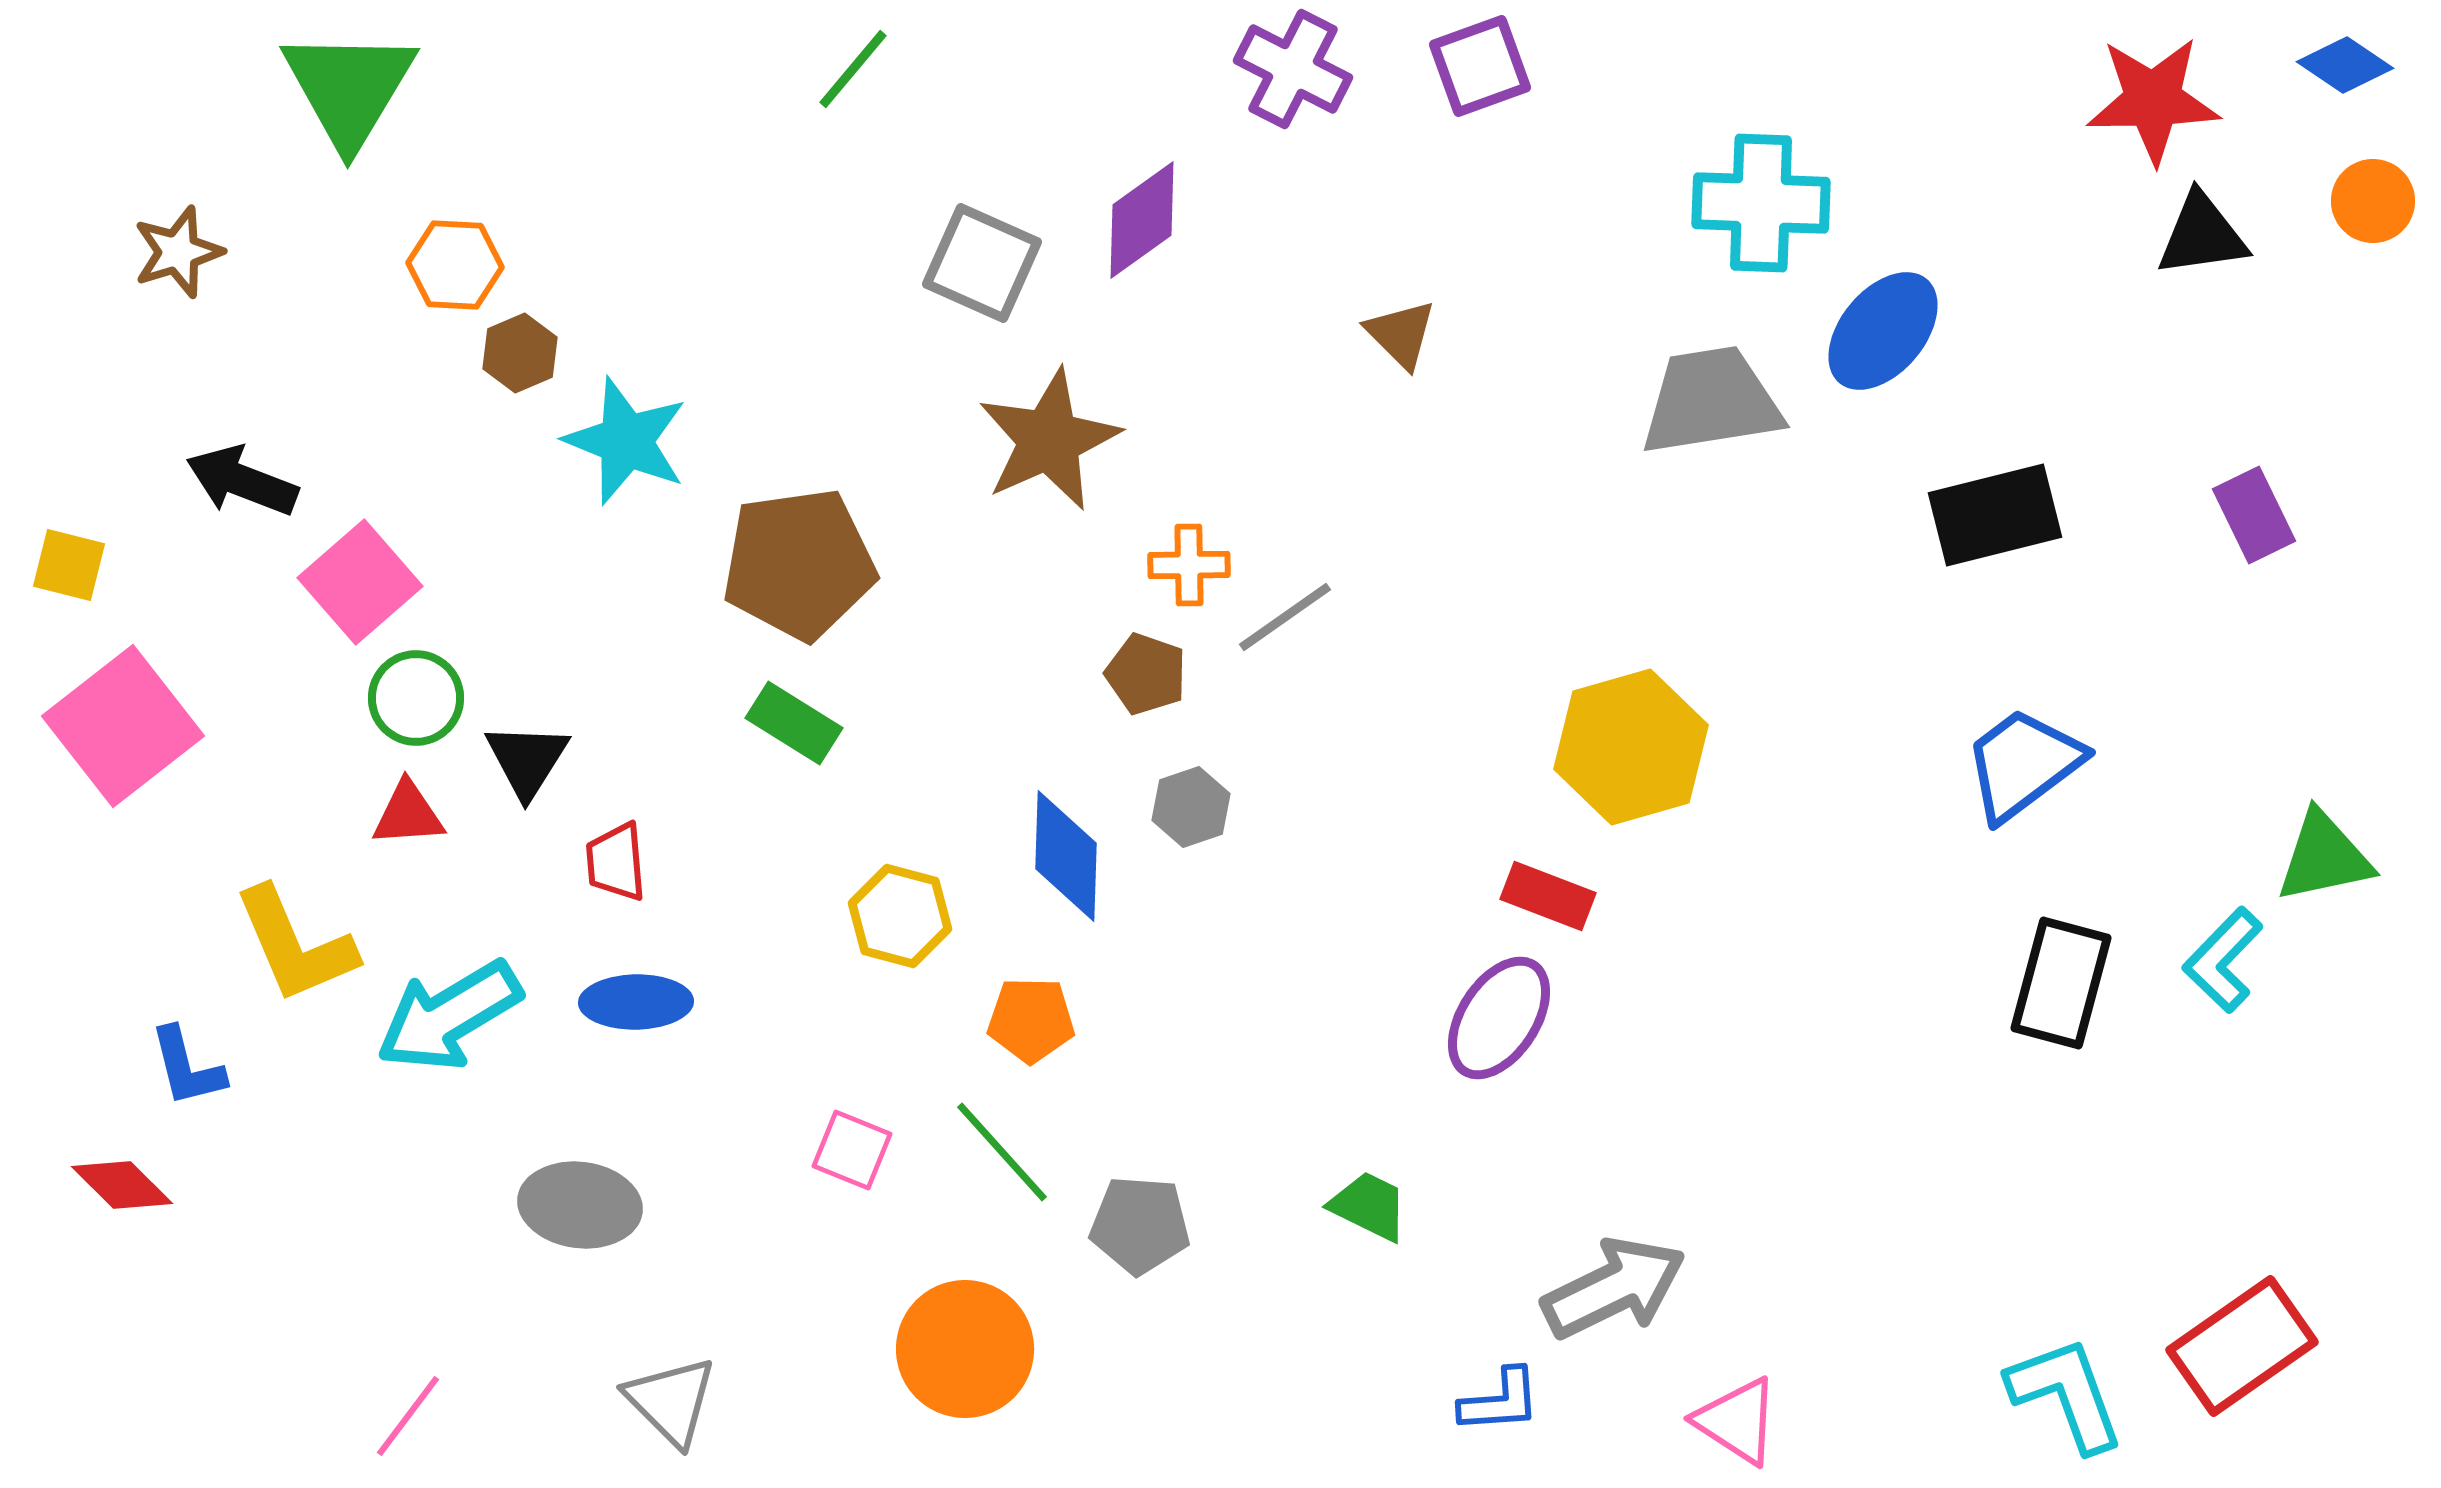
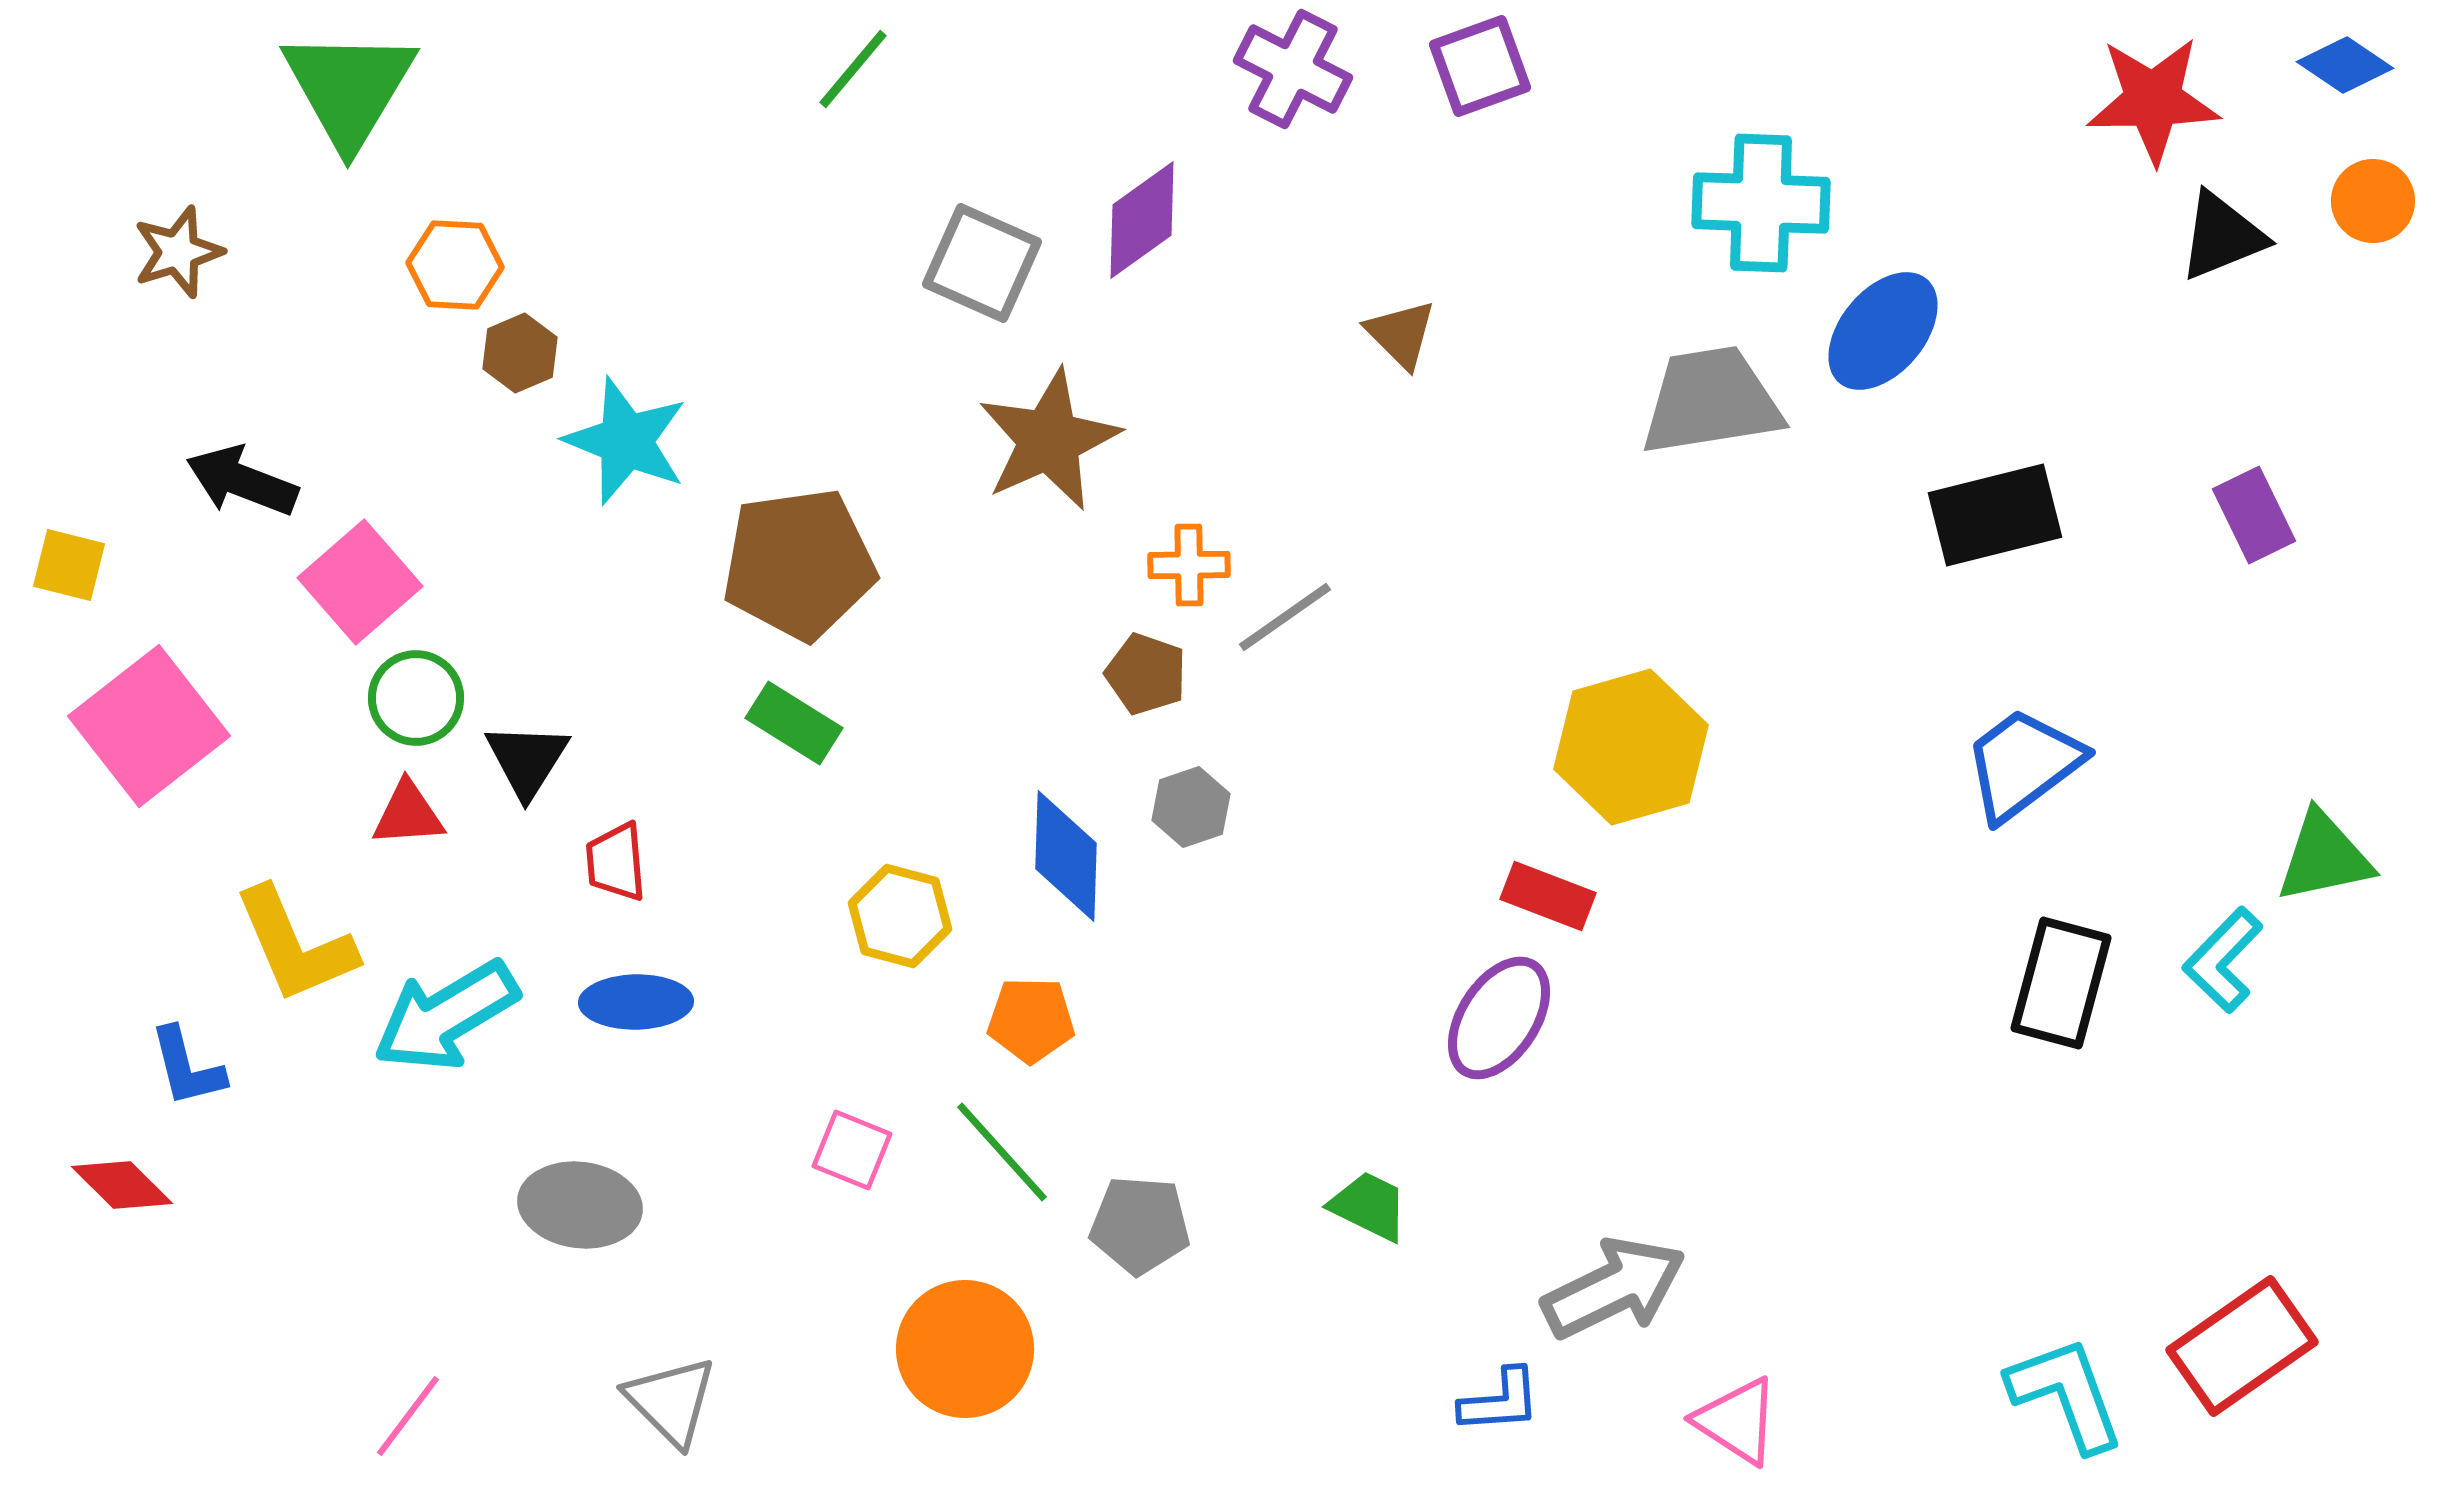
black triangle at (2202, 235): moved 20 px right, 1 px down; rotated 14 degrees counterclockwise
pink square at (123, 726): moved 26 px right
cyan arrow at (449, 1016): moved 3 px left
